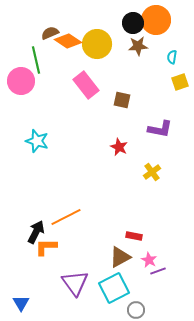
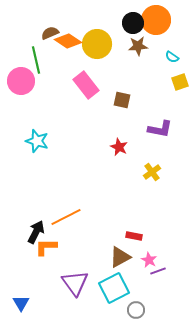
cyan semicircle: rotated 64 degrees counterclockwise
